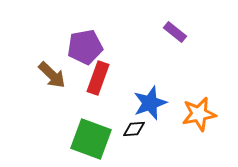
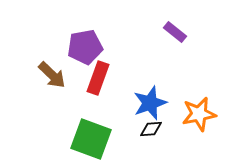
black diamond: moved 17 px right
